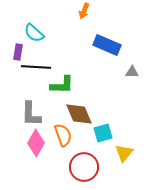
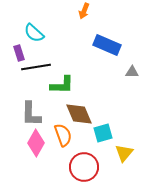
purple rectangle: moved 1 px right, 1 px down; rotated 28 degrees counterclockwise
black line: rotated 12 degrees counterclockwise
